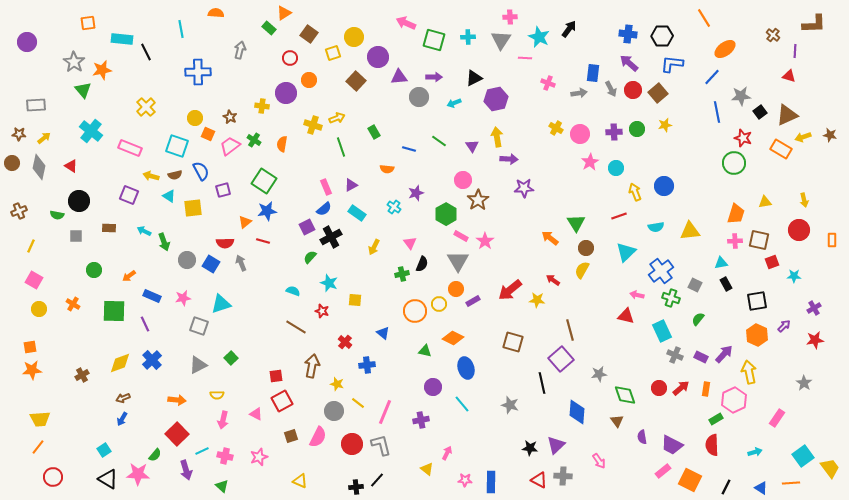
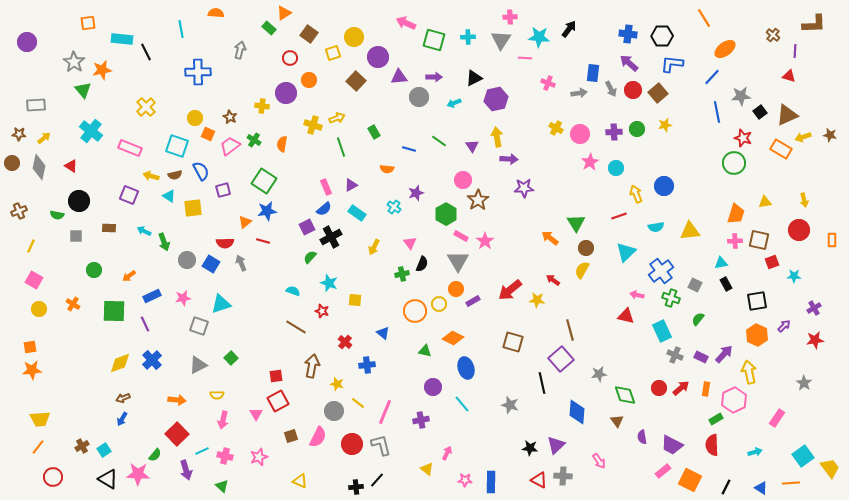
cyan star at (539, 37): rotated 20 degrees counterclockwise
yellow arrow at (635, 192): moved 1 px right, 2 px down
blue rectangle at (152, 296): rotated 48 degrees counterclockwise
brown cross at (82, 375): moved 71 px down
red square at (282, 401): moved 4 px left
pink triangle at (256, 414): rotated 32 degrees clockwise
